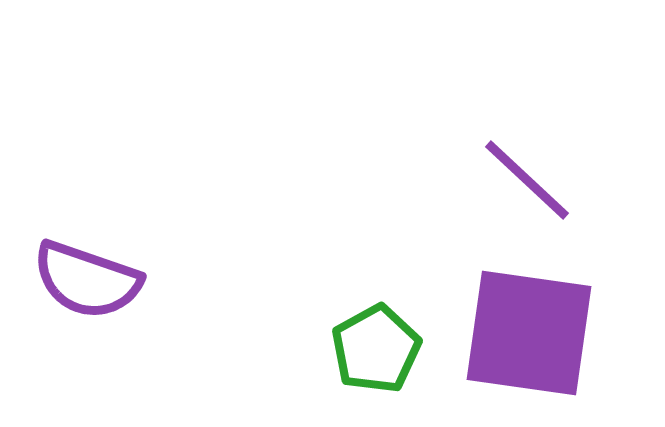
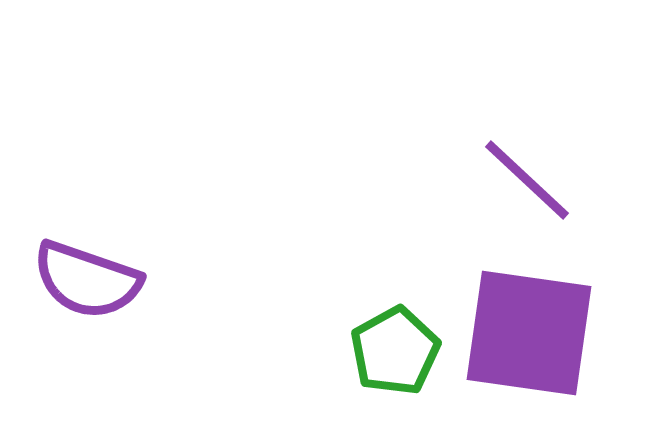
green pentagon: moved 19 px right, 2 px down
